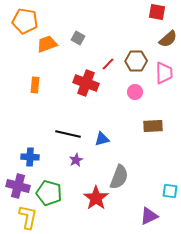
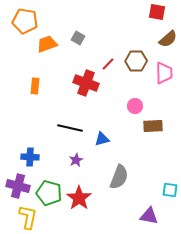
orange rectangle: moved 1 px down
pink circle: moved 14 px down
black line: moved 2 px right, 6 px up
cyan square: moved 1 px up
red star: moved 17 px left
purple triangle: rotated 36 degrees clockwise
